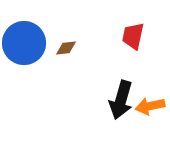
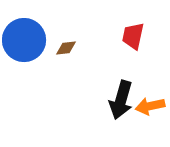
blue circle: moved 3 px up
